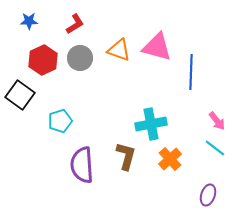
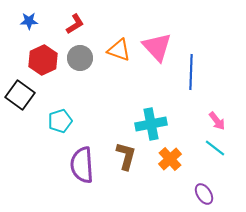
pink triangle: rotated 32 degrees clockwise
purple ellipse: moved 4 px left, 1 px up; rotated 50 degrees counterclockwise
